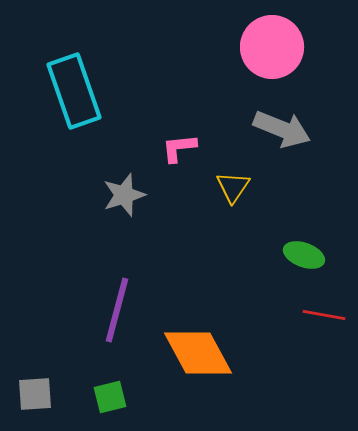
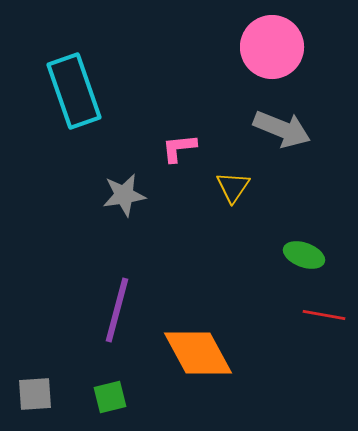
gray star: rotated 9 degrees clockwise
